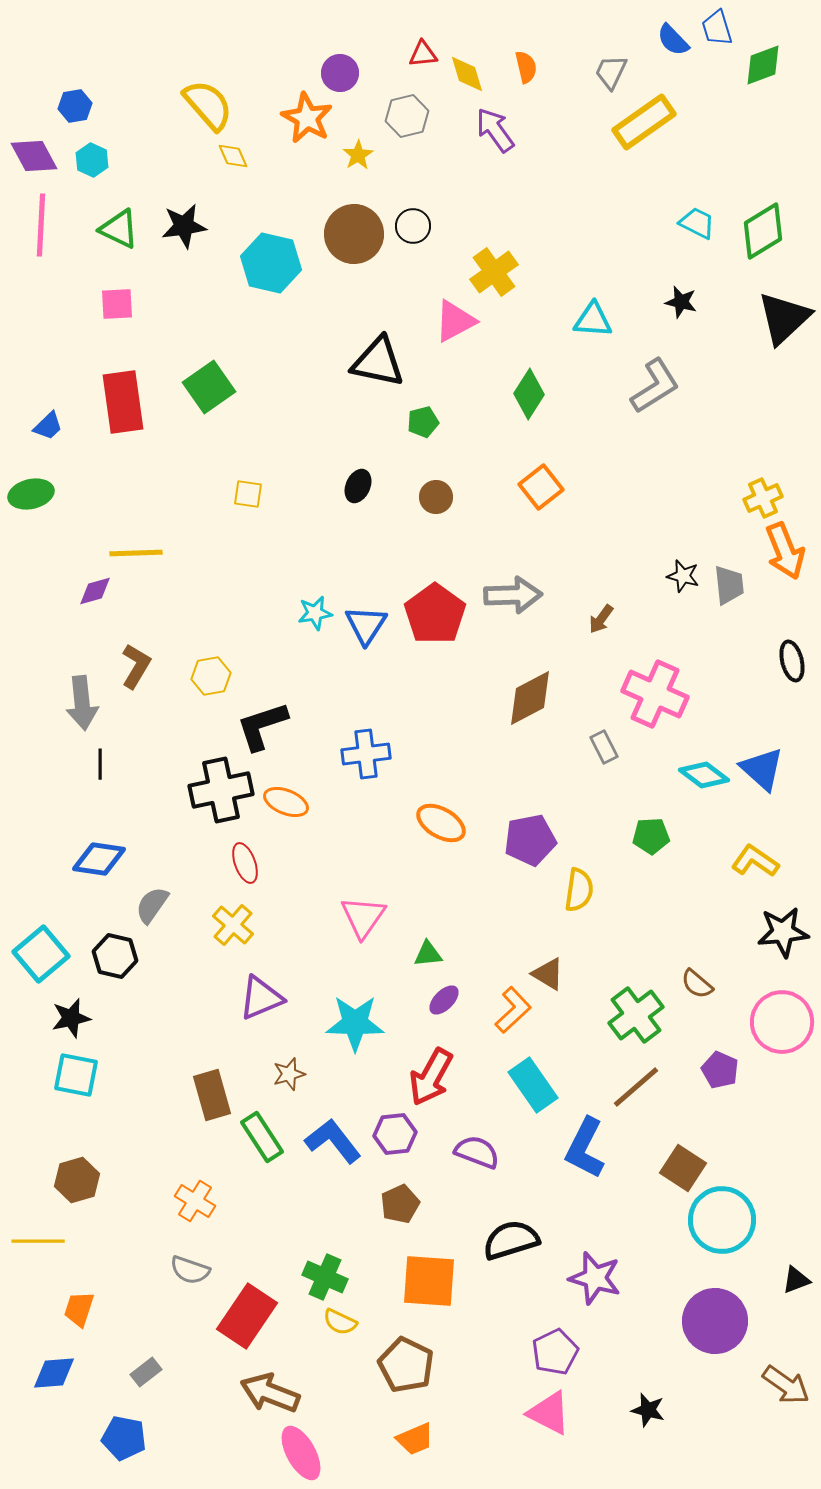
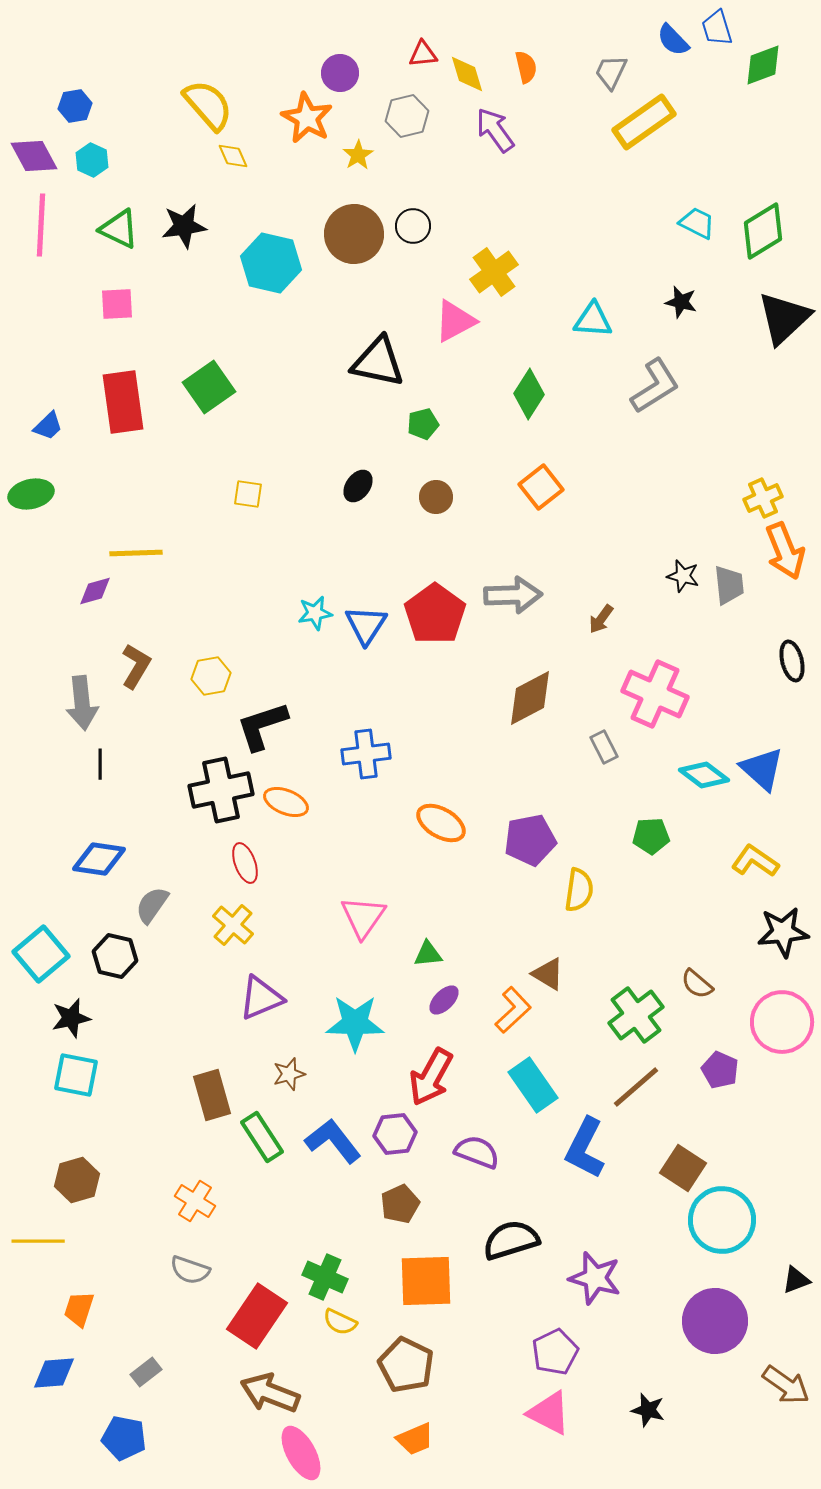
green pentagon at (423, 422): moved 2 px down
black ellipse at (358, 486): rotated 12 degrees clockwise
orange square at (429, 1281): moved 3 px left; rotated 6 degrees counterclockwise
red rectangle at (247, 1316): moved 10 px right
